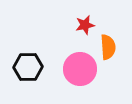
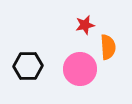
black hexagon: moved 1 px up
